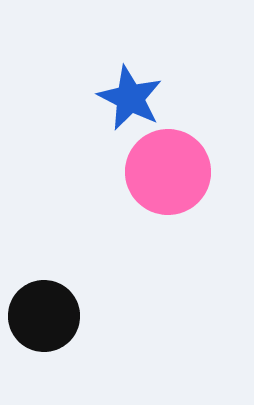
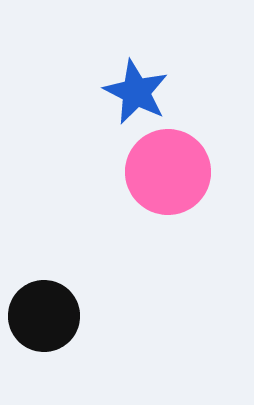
blue star: moved 6 px right, 6 px up
